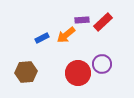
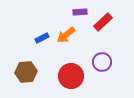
purple rectangle: moved 2 px left, 8 px up
purple circle: moved 2 px up
red circle: moved 7 px left, 3 px down
